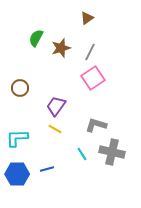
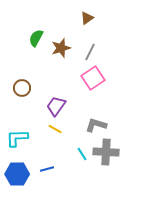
brown circle: moved 2 px right
gray cross: moved 6 px left; rotated 10 degrees counterclockwise
